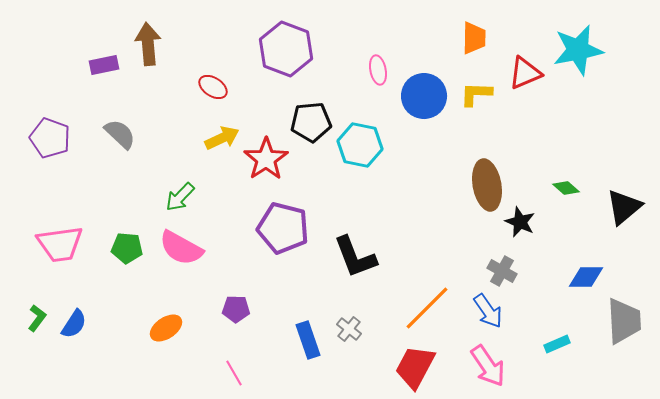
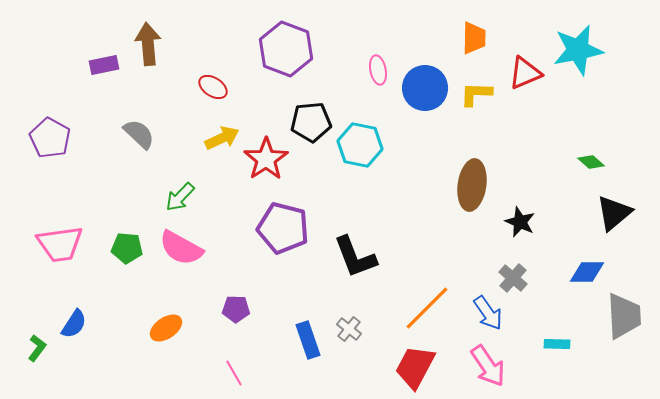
blue circle at (424, 96): moved 1 px right, 8 px up
gray semicircle at (120, 134): moved 19 px right
purple pentagon at (50, 138): rotated 9 degrees clockwise
brown ellipse at (487, 185): moved 15 px left; rotated 18 degrees clockwise
green diamond at (566, 188): moved 25 px right, 26 px up
black triangle at (624, 207): moved 10 px left, 6 px down
gray cross at (502, 271): moved 11 px right, 7 px down; rotated 12 degrees clockwise
blue diamond at (586, 277): moved 1 px right, 5 px up
blue arrow at (488, 311): moved 2 px down
green L-shape at (37, 318): moved 30 px down
gray trapezoid at (624, 321): moved 5 px up
cyan rectangle at (557, 344): rotated 25 degrees clockwise
